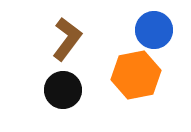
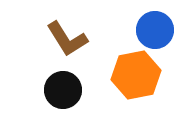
blue circle: moved 1 px right
brown L-shape: rotated 111 degrees clockwise
